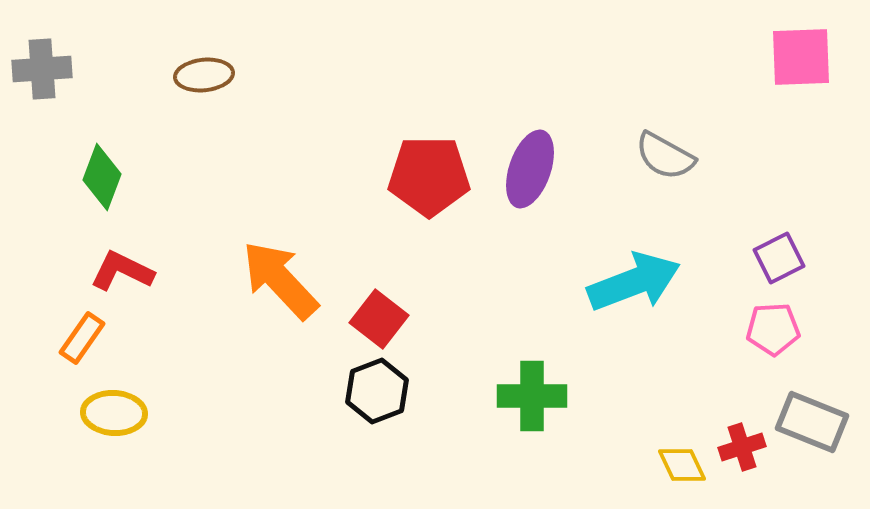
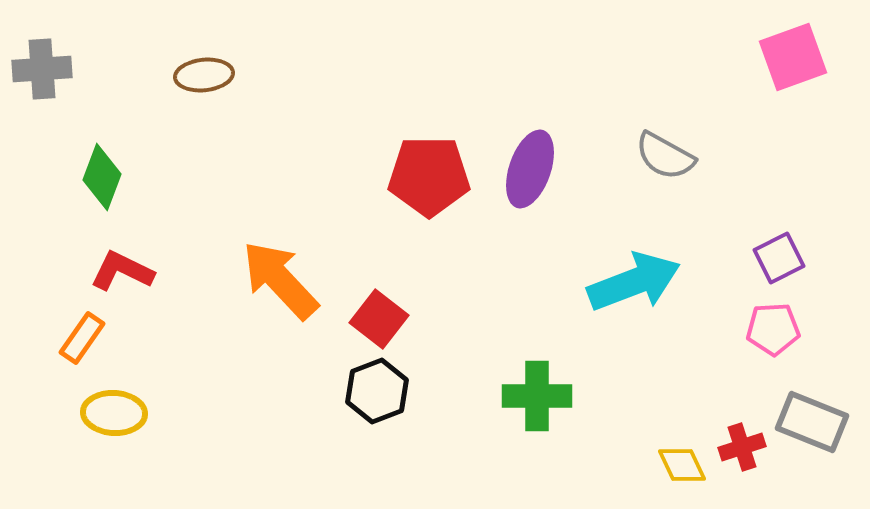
pink square: moved 8 px left; rotated 18 degrees counterclockwise
green cross: moved 5 px right
